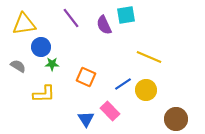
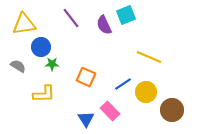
cyan square: rotated 12 degrees counterclockwise
yellow circle: moved 2 px down
brown circle: moved 4 px left, 9 px up
